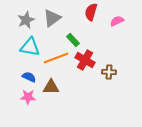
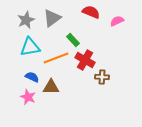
red semicircle: rotated 96 degrees clockwise
cyan triangle: rotated 20 degrees counterclockwise
brown cross: moved 7 px left, 5 px down
blue semicircle: moved 3 px right
pink star: rotated 21 degrees clockwise
